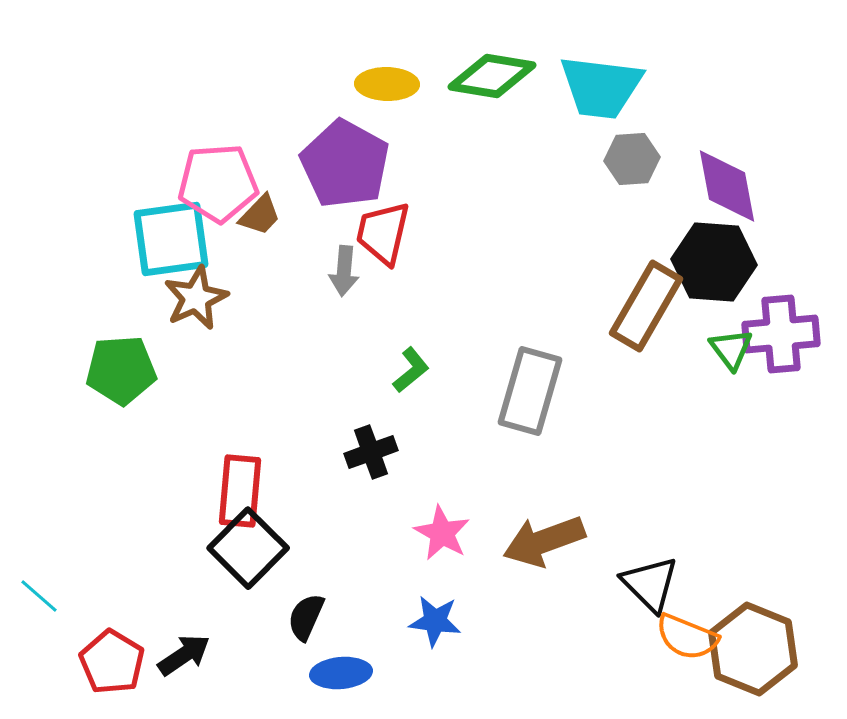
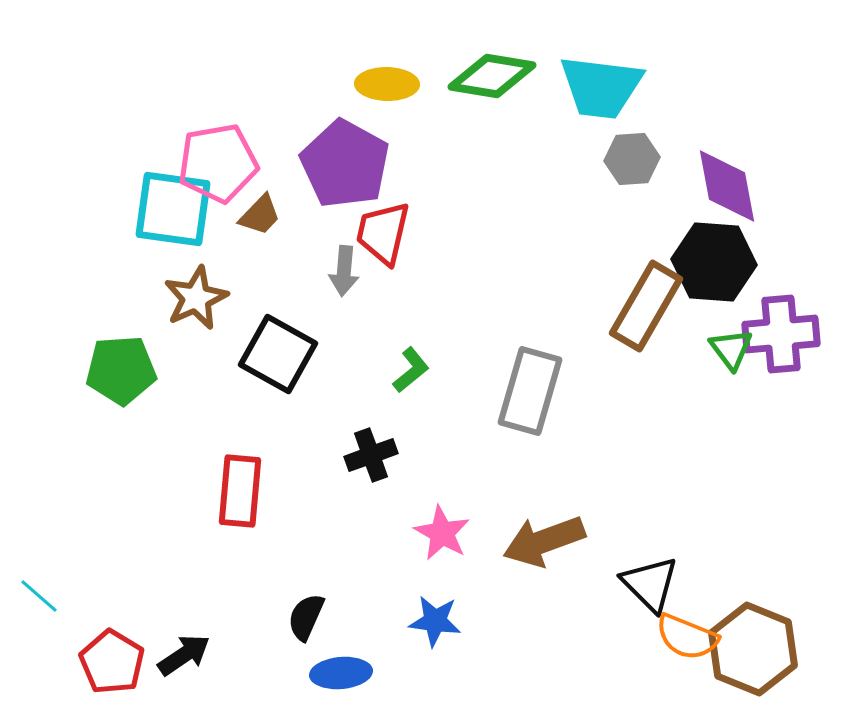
pink pentagon: moved 20 px up; rotated 6 degrees counterclockwise
cyan square: moved 2 px right, 30 px up; rotated 16 degrees clockwise
black cross: moved 3 px down
black square: moved 30 px right, 194 px up; rotated 16 degrees counterclockwise
